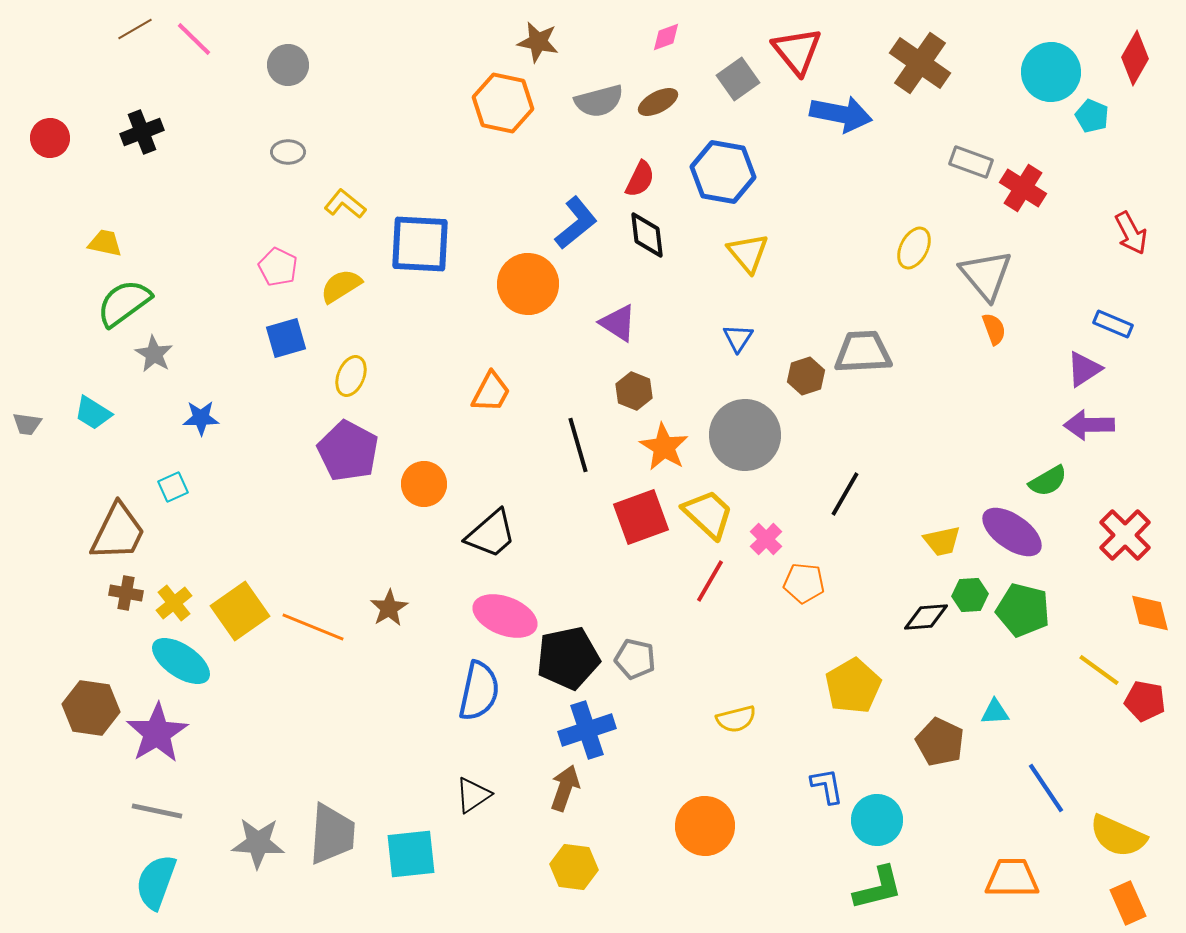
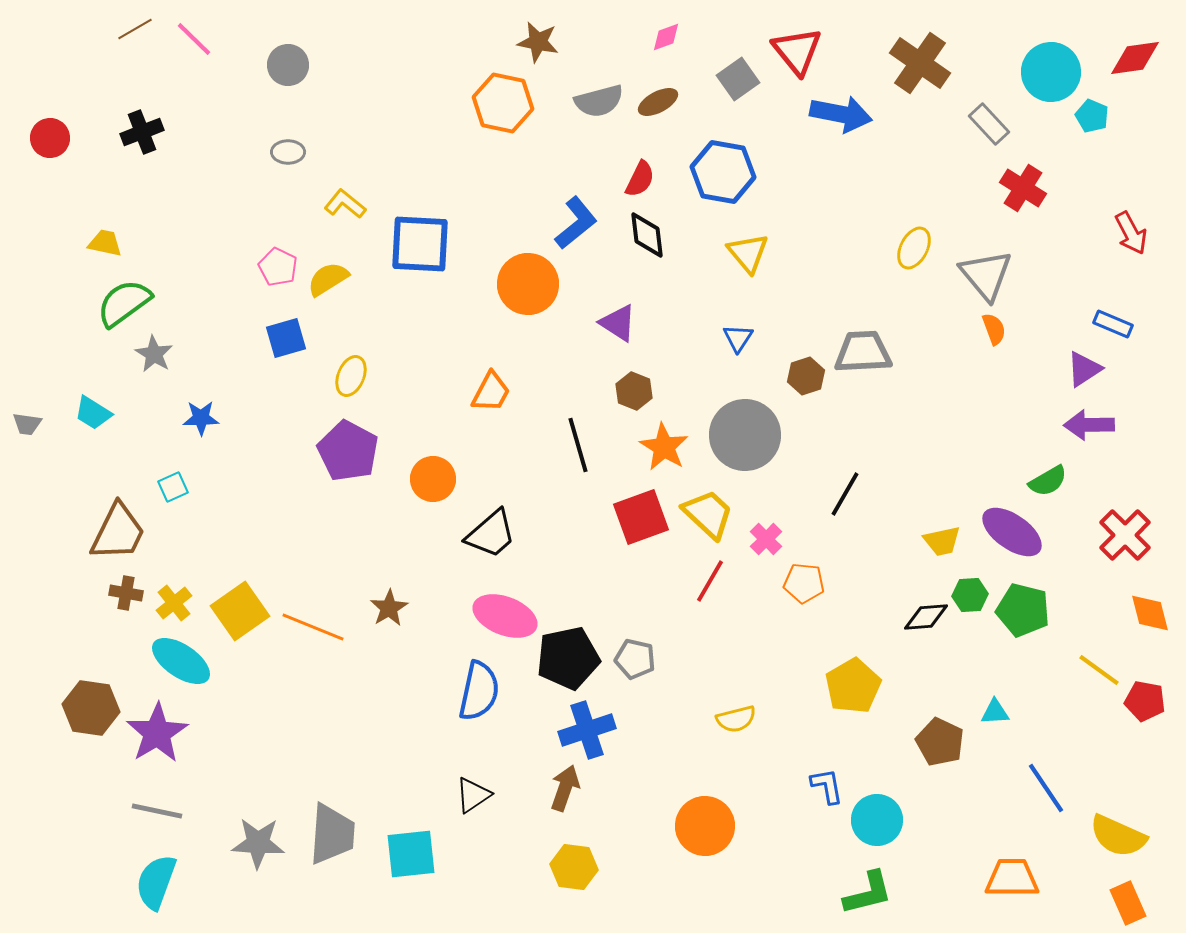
red diamond at (1135, 58): rotated 52 degrees clockwise
gray rectangle at (971, 162): moved 18 px right, 38 px up; rotated 27 degrees clockwise
yellow semicircle at (341, 286): moved 13 px left, 7 px up
orange circle at (424, 484): moved 9 px right, 5 px up
green L-shape at (878, 888): moved 10 px left, 5 px down
